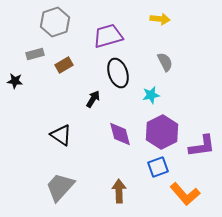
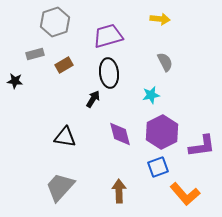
black ellipse: moved 9 px left; rotated 12 degrees clockwise
black triangle: moved 4 px right, 2 px down; rotated 25 degrees counterclockwise
